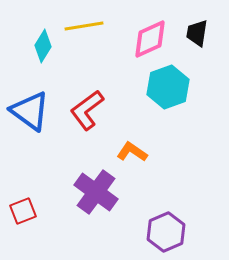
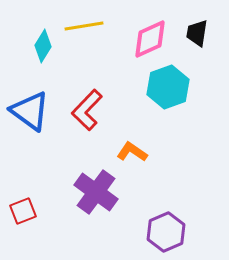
red L-shape: rotated 9 degrees counterclockwise
